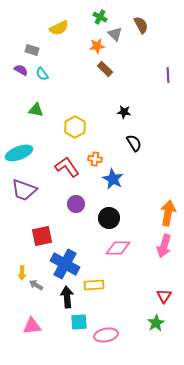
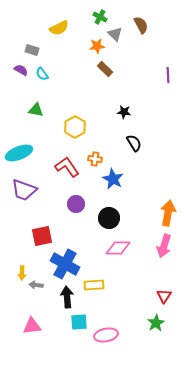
gray arrow: rotated 24 degrees counterclockwise
